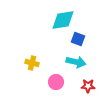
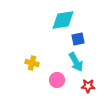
blue square: rotated 32 degrees counterclockwise
cyan arrow: rotated 48 degrees clockwise
pink circle: moved 1 px right, 2 px up
